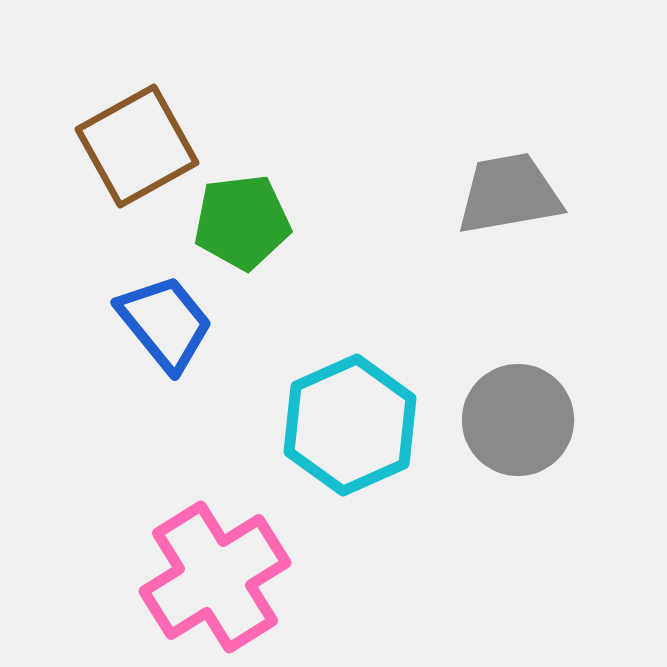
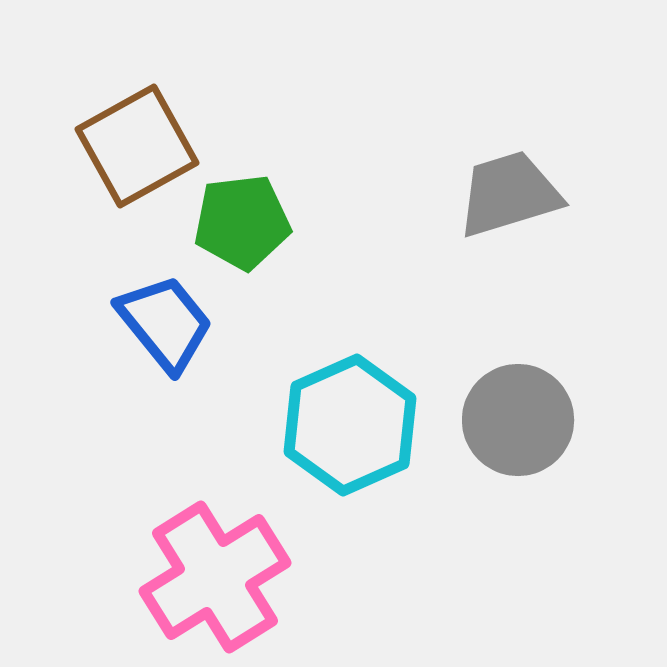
gray trapezoid: rotated 7 degrees counterclockwise
